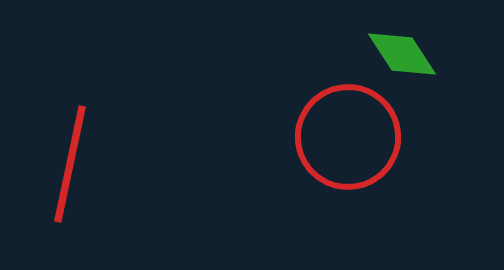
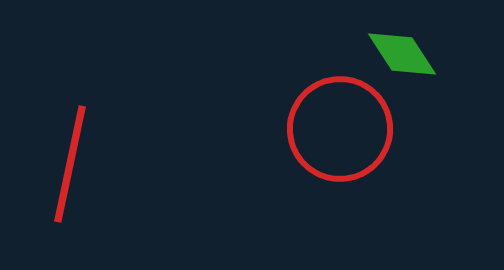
red circle: moved 8 px left, 8 px up
